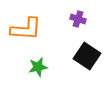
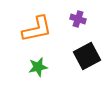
orange L-shape: moved 11 px right; rotated 16 degrees counterclockwise
black square: rotated 28 degrees clockwise
